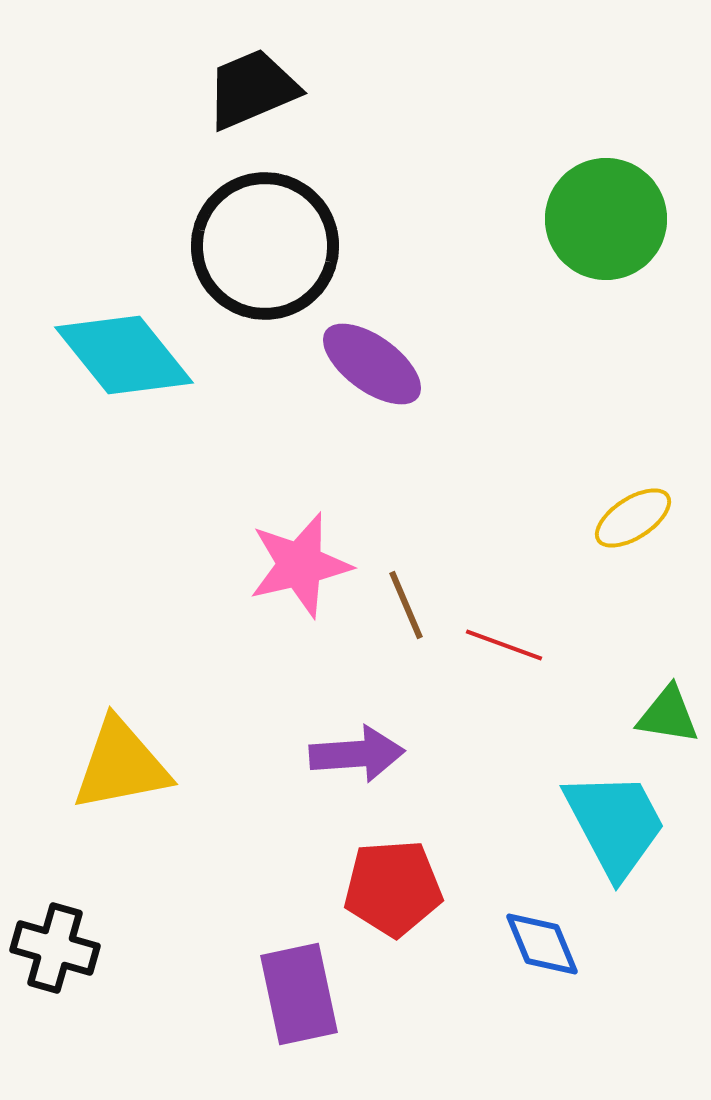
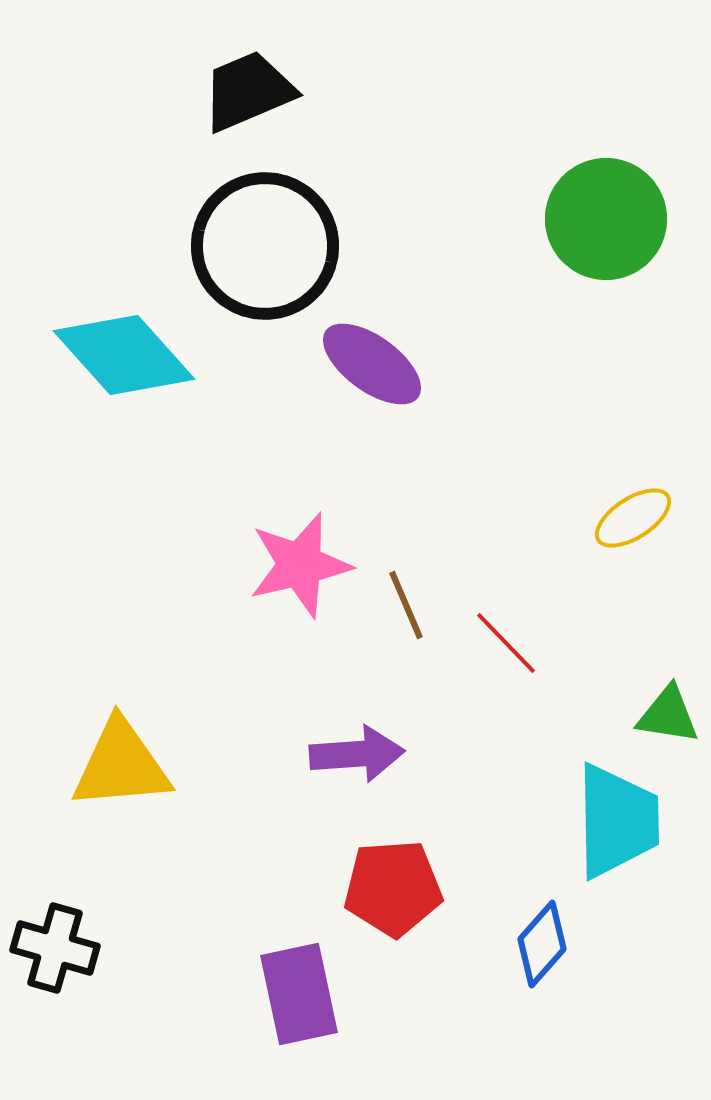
black trapezoid: moved 4 px left, 2 px down
cyan diamond: rotated 3 degrees counterclockwise
red line: moved 2 px right, 2 px up; rotated 26 degrees clockwise
yellow triangle: rotated 6 degrees clockwise
cyan trapezoid: moved 2 px right, 3 px up; rotated 27 degrees clockwise
blue diamond: rotated 64 degrees clockwise
